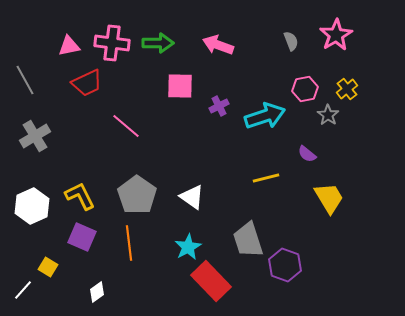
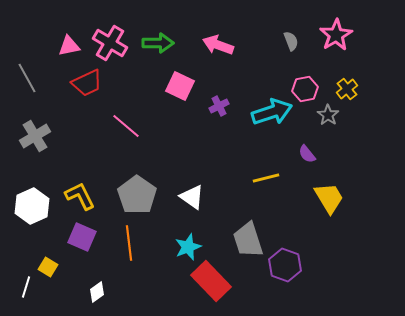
pink cross: moved 2 px left; rotated 24 degrees clockwise
gray line: moved 2 px right, 2 px up
pink square: rotated 24 degrees clockwise
cyan arrow: moved 7 px right, 4 px up
purple semicircle: rotated 12 degrees clockwise
cyan star: rotated 8 degrees clockwise
white line: moved 3 px right, 3 px up; rotated 25 degrees counterclockwise
